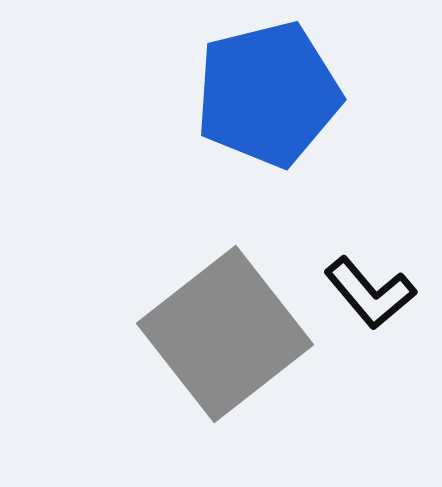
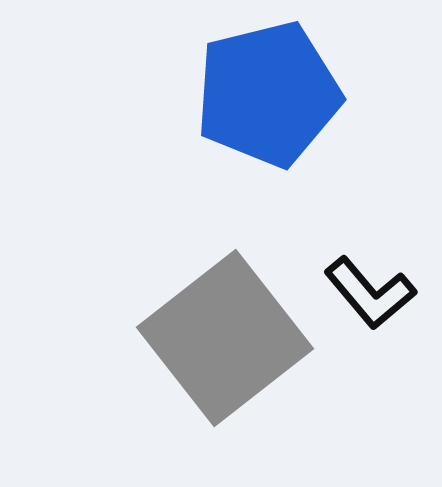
gray square: moved 4 px down
